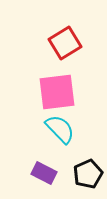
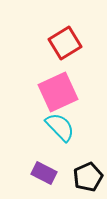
pink square: moved 1 px right; rotated 18 degrees counterclockwise
cyan semicircle: moved 2 px up
black pentagon: moved 3 px down
